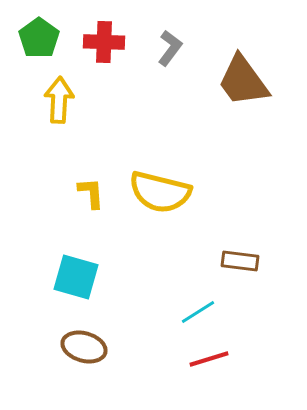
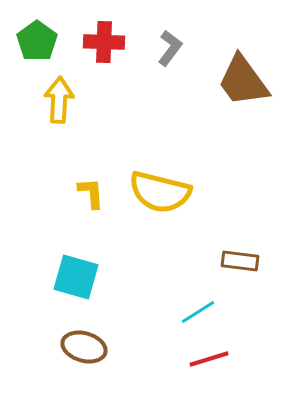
green pentagon: moved 2 px left, 3 px down
